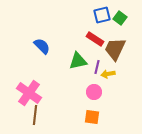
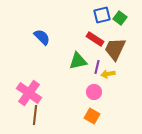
blue semicircle: moved 9 px up
orange square: moved 1 px up; rotated 21 degrees clockwise
